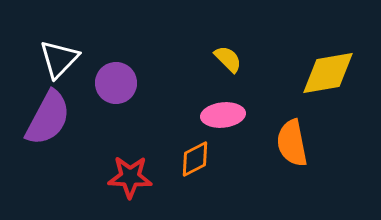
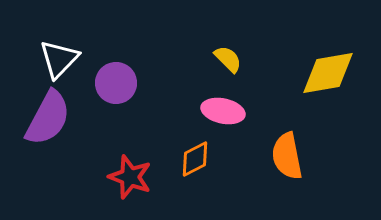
pink ellipse: moved 4 px up; rotated 18 degrees clockwise
orange semicircle: moved 5 px left, 13 px down
red star: rotated 18 degrees clockwise
